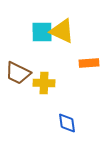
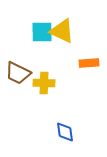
blue diamond: moved 2 px left, 9 px down
